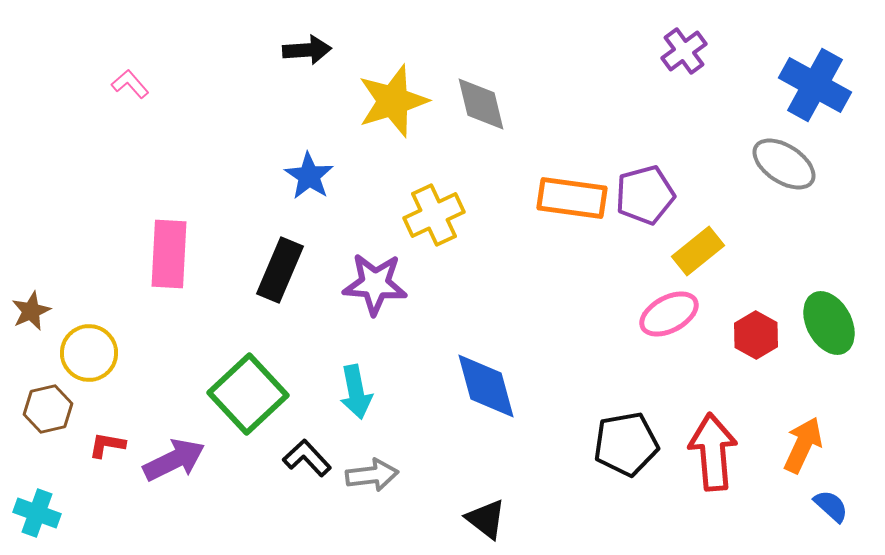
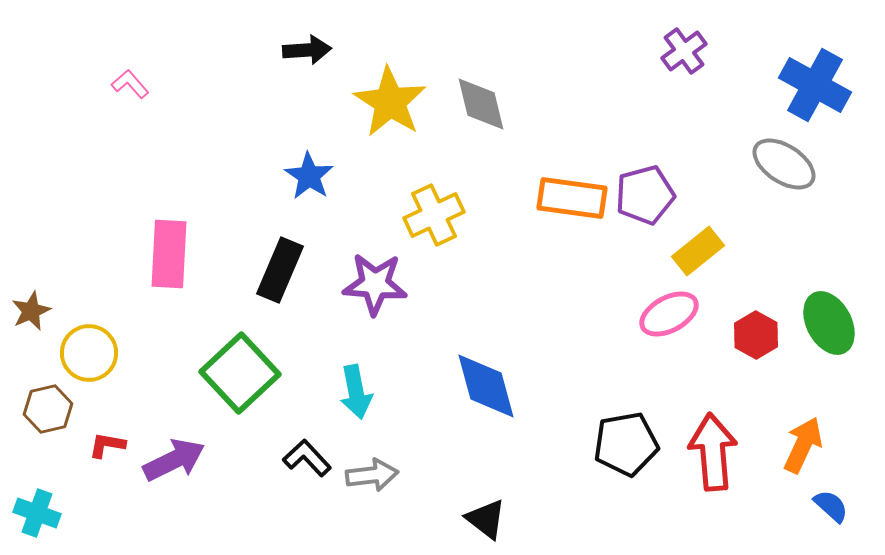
yellow star: moved 3 px left, 1 px down; rotated 22 degrees counterclockwise
green square: moved 8 px left, 21 px up
